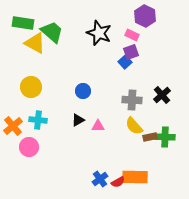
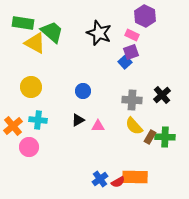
brown rectangle: rotated 48 degrees counterclockwise
